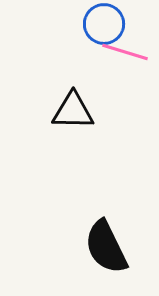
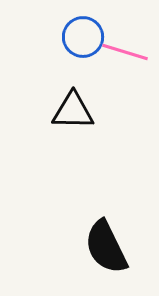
blue circle: moved 21 px left, 13 px down
